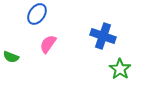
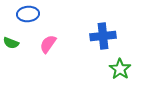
blue ellipse: moved 9 px left; rotated 50 degrees clockwise
blue cross: rotated 25 degrees counterclockwise
green semicircle: moved 14 px up
